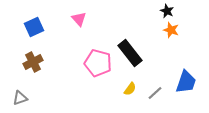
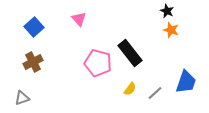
blue square: rotated 18 degrees counterclockwise
gray triangle: moved 2 px right
